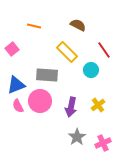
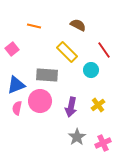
pink semicircle: moved 1 px left, 2 px down; rotated 40 degrees clockwise
